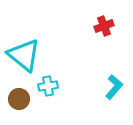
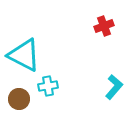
cyan triangle: rotated 12 degrees counterclockwise
